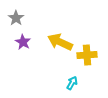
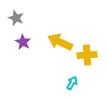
gray star: rotated 14 degrees counterclockwise
